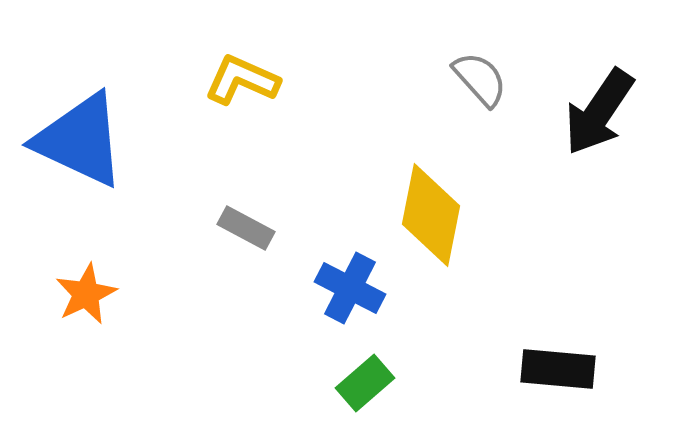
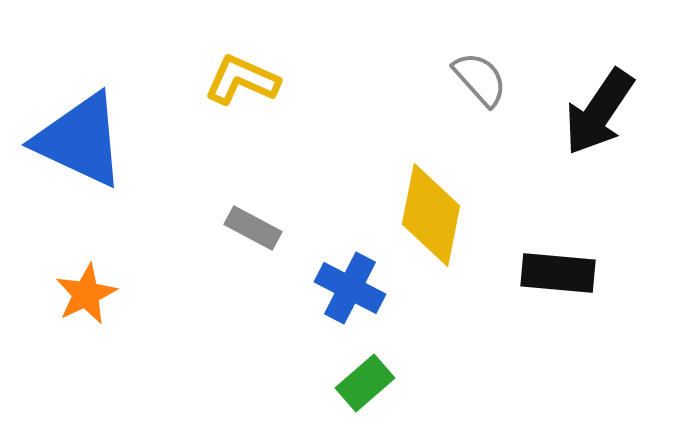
gray rectangle: moved 7 px right
black rectangle: moved 96 px up
